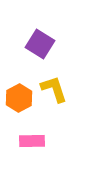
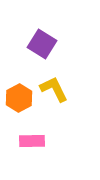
purple square: moved 2 px right
yellow L-shape: rotated 8 degrees counterclockwise
